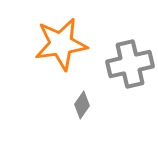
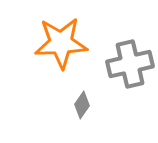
orange star: moved 1 px up; rotated 6 degrees clockwise
